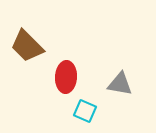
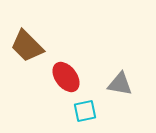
red ellipse: rotated 40 degrees counterclockwise
cyan square: rotated 35 degrees counterclockwise
